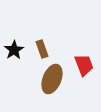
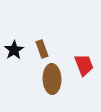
brown ellipse: rotated 24 degrees counterclockwise
